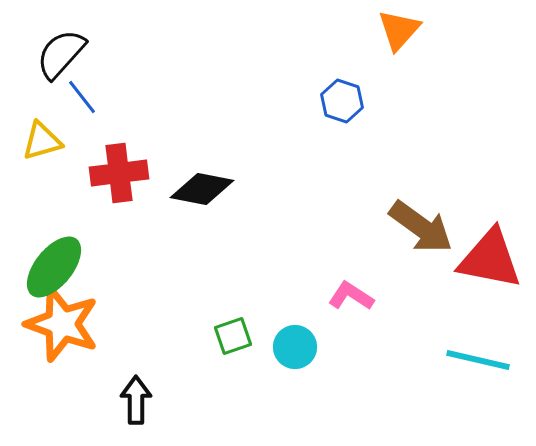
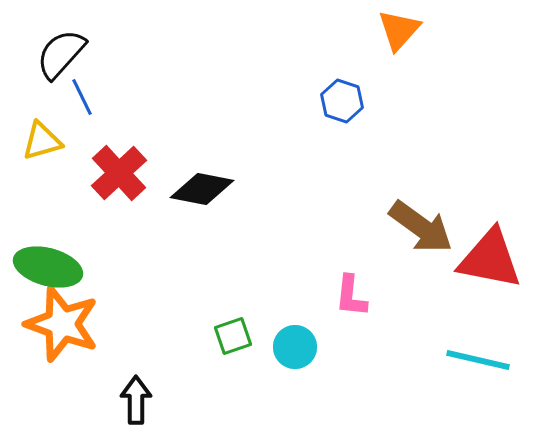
blue line: rotated 12 degrees clockwise
red cross: rotated 36 degrees counterclockwise
green ellipse: moved 6 px left; rotated 66 degrees clockwise
pink L-shape: rotated 117 degrees counterclockwise
